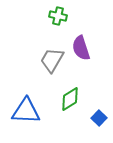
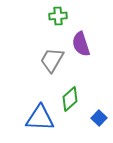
green cross: rotated 18 degrees counterclockwise
purple semicircle: moved 4 px up
green diamond: rotated 10 degrees counterclockwise
blue triangle: moved 14 px right, 7 px down
